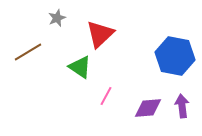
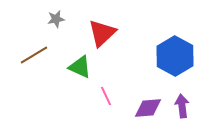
gray star: moved 1 px left, 1 px down; rotated 12 degrees clockwise
red triangle: moved 2 px right, 1 px up
brown line: moved 6 px right, 3 px down
blue hexagon: rotated 18 degrees clockwise
green triangle: rotated 10 degrees counterclockwise
pink line: rotated 54 degrees counterclockwise
